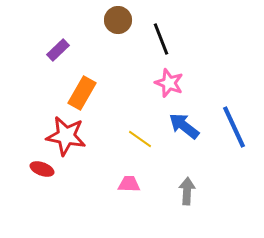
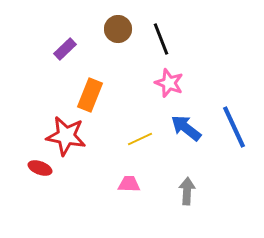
brown circle: moved 9 px down
purple rectangle: moved 7 px right, 1 px up
orange rectangle: moved 8 px right, 2 px down; rotated 8 degrees counterclockwise
blue arrow: moved 2 px right, 2 px down
yellow line: rotated 60 degrees counterclockwise
red ellipse: moved 2 px left, 1 px up
